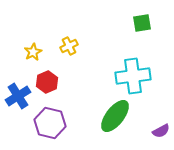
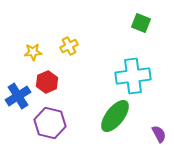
green square: moved 1 px left; rotated 30 degrees clockwise
yellow star: rotated 24 degrees clockwise
purple semicircle: moved 2 px left, 3 px down; rotated 90 degrees counterclockwise
